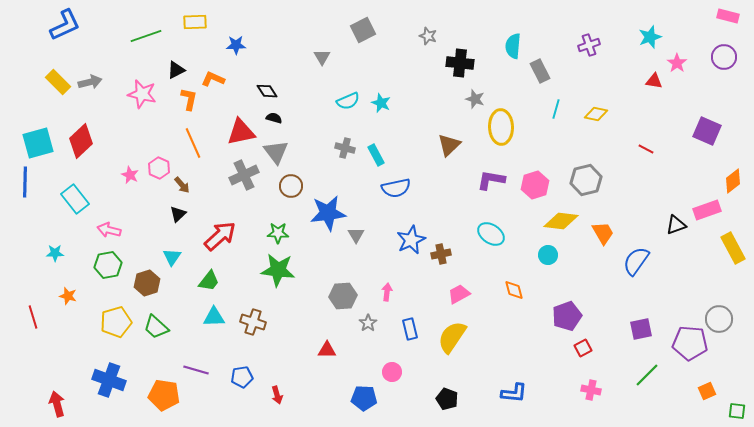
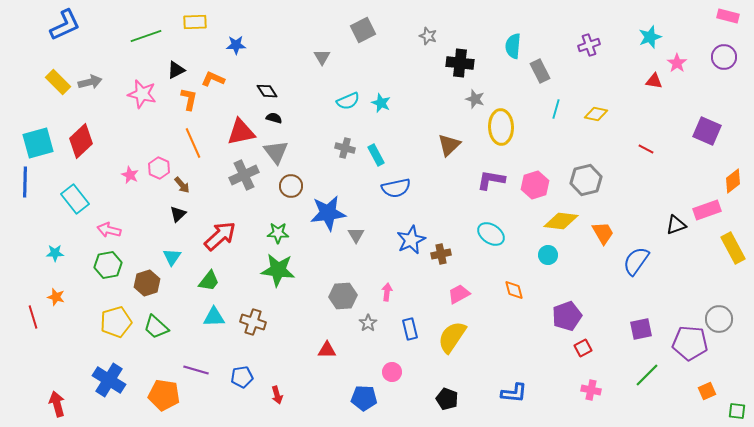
orange star at (68, 296): moved 12 px left, 1 px down
blue cross at (109, 380): rotated 12 degrees clockwise
